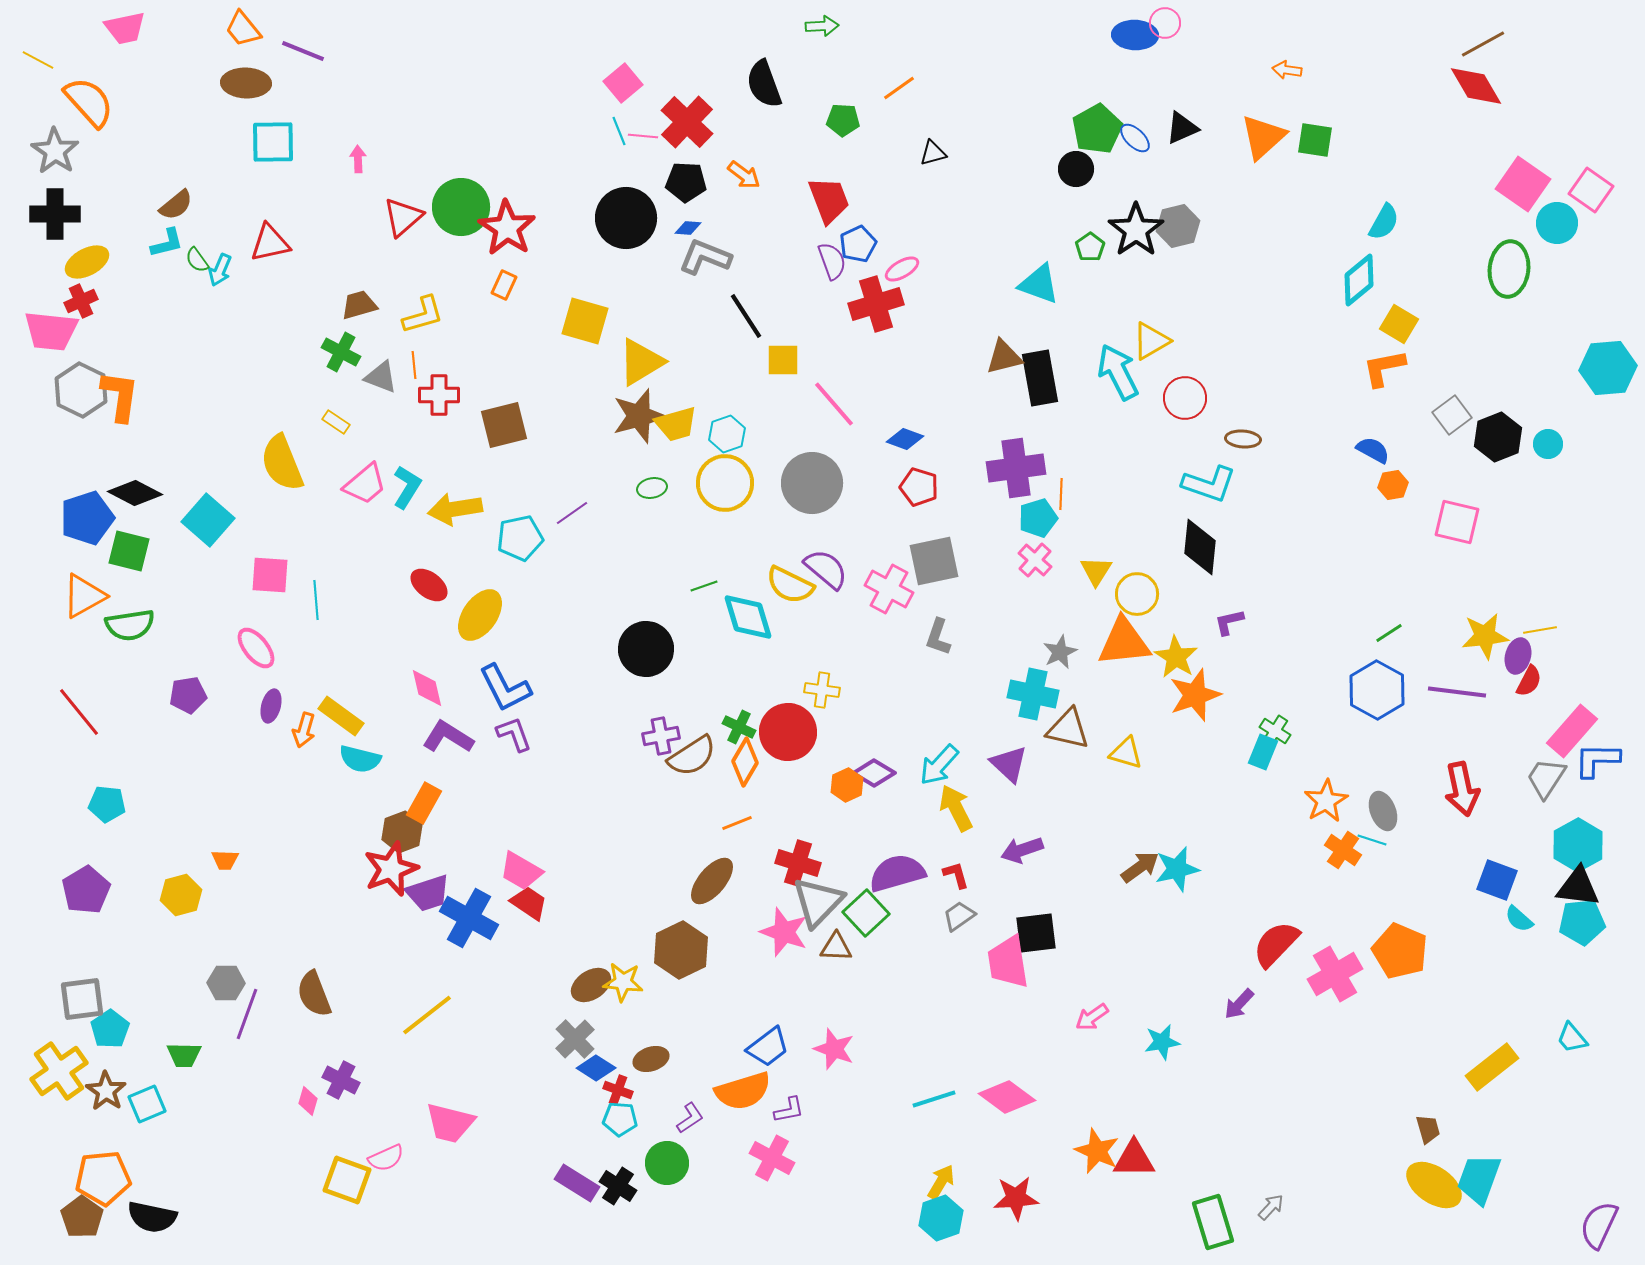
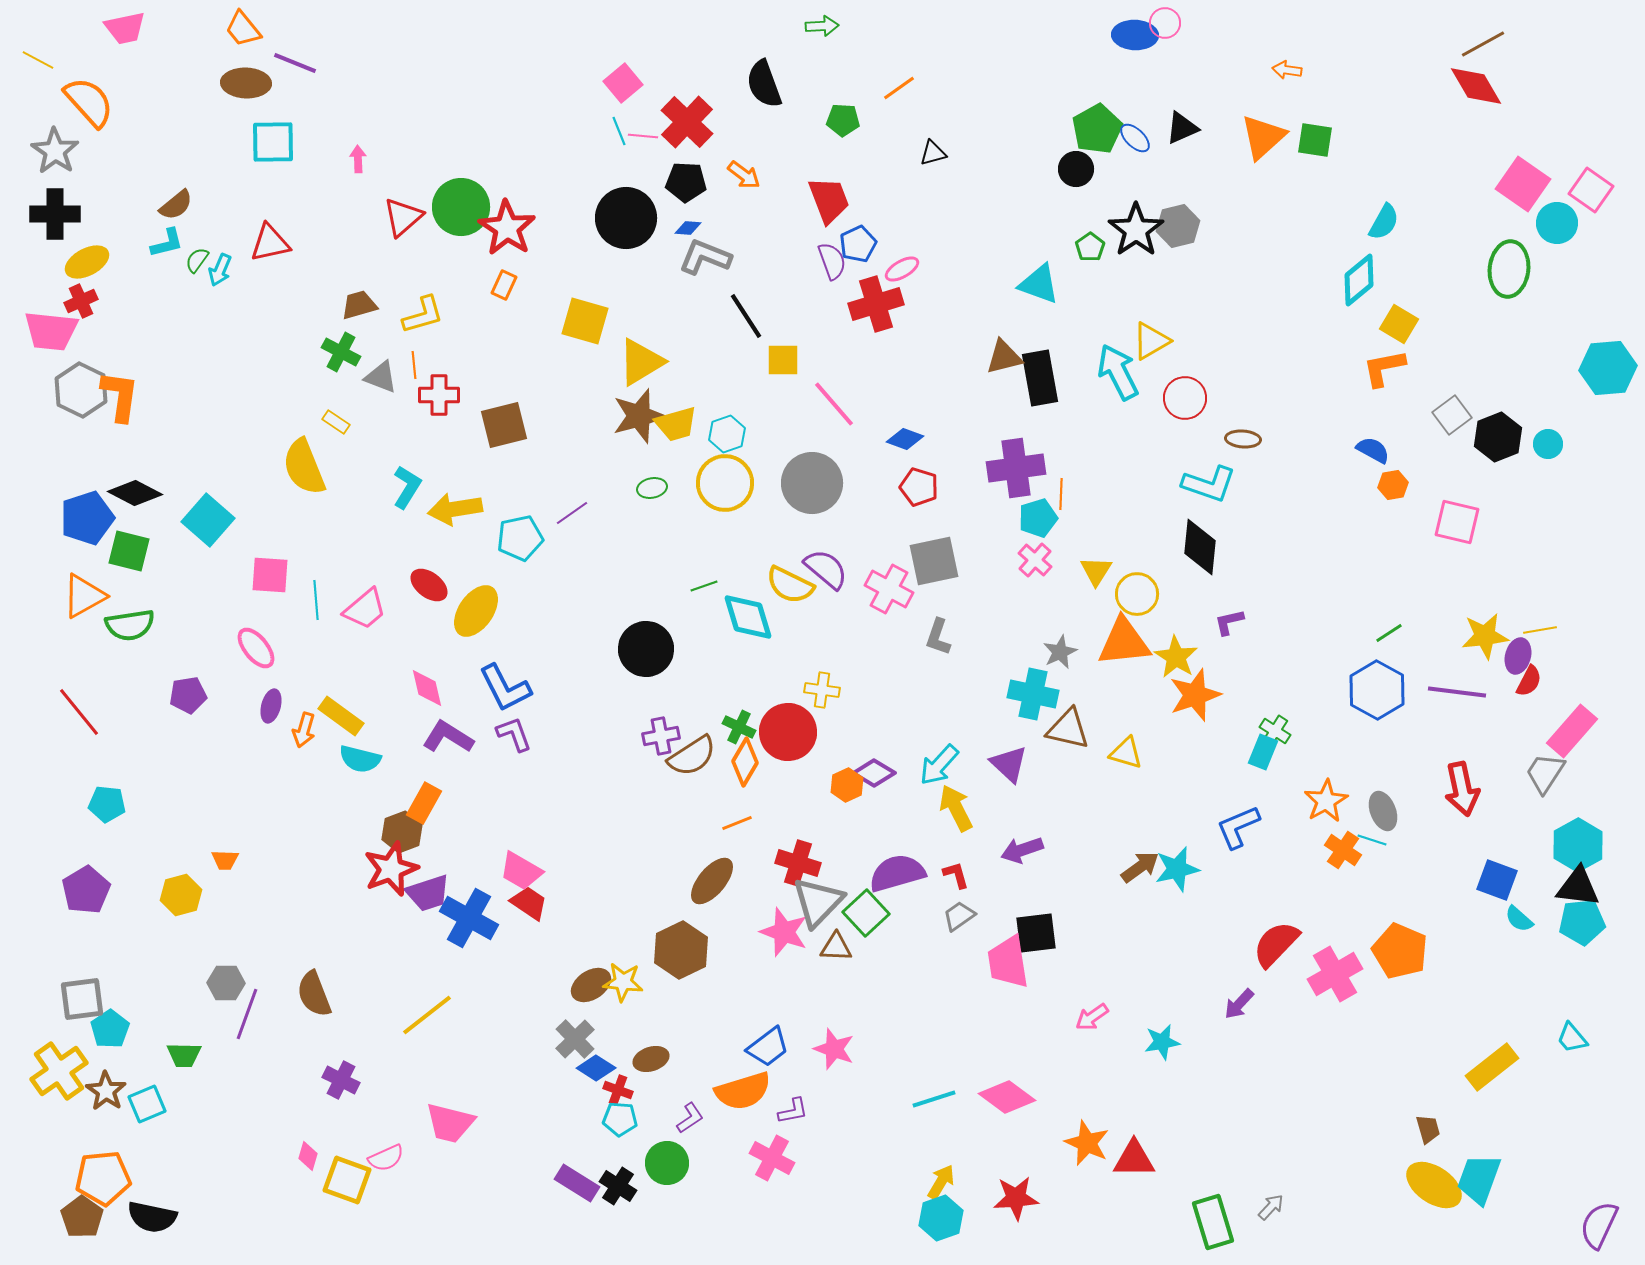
purple line at (303, 51): moved 8 px left, 12 px down
green semicircle at (197, 260): rotated 72 degrees clockwise
yellow semicircle at (282, 463): moved 22 px right, 4 px down
pink trapezoid at (365, 484): moved 125 px down
yellow ellipse at (480, 615): moved 4 px left, 4 px up
blue L-shape at (1597, 760): moved 359 px left, 67 px down; rotated 24 degrees counterclockwise
gray trapezoid at (1546, 778): moved 1 px left, 5 px up
pink diamond at (308, 1101): moved 55 px down
purple L-shape at (789, 1110): moved 4 px right, 1 px down
orange star at (1097, 1151): moved 10 px left, 8 px up
